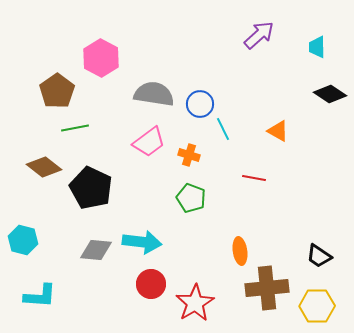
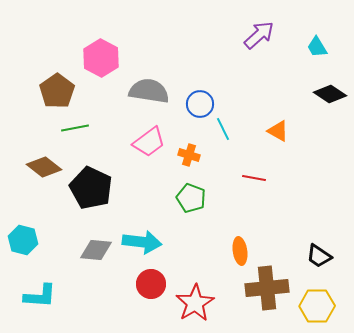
cyan trapezoid: rotated 30 degrees counterclockwise
gray semicircle: moved 5 px left, 3 px up
